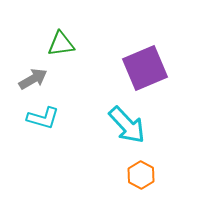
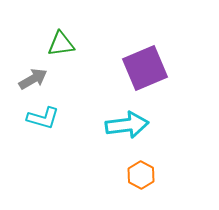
cyan arrow: rotated 54 degrees counterclockwise
